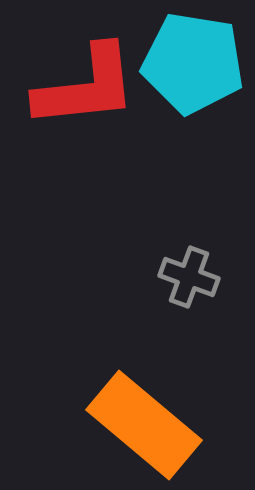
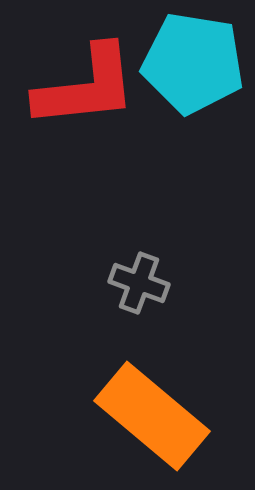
gray cross: moved 50 px left, 6 px down
orange rectangle: moved 8 px right, 9 px up
